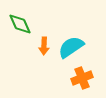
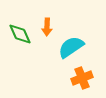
green diamond: moved 10 px down
orange arrow: moved 3 px right, 19 px up
